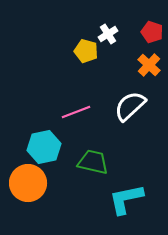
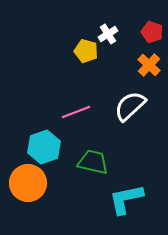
cyan hexagon: rotated 8 degrees counterclockwise
